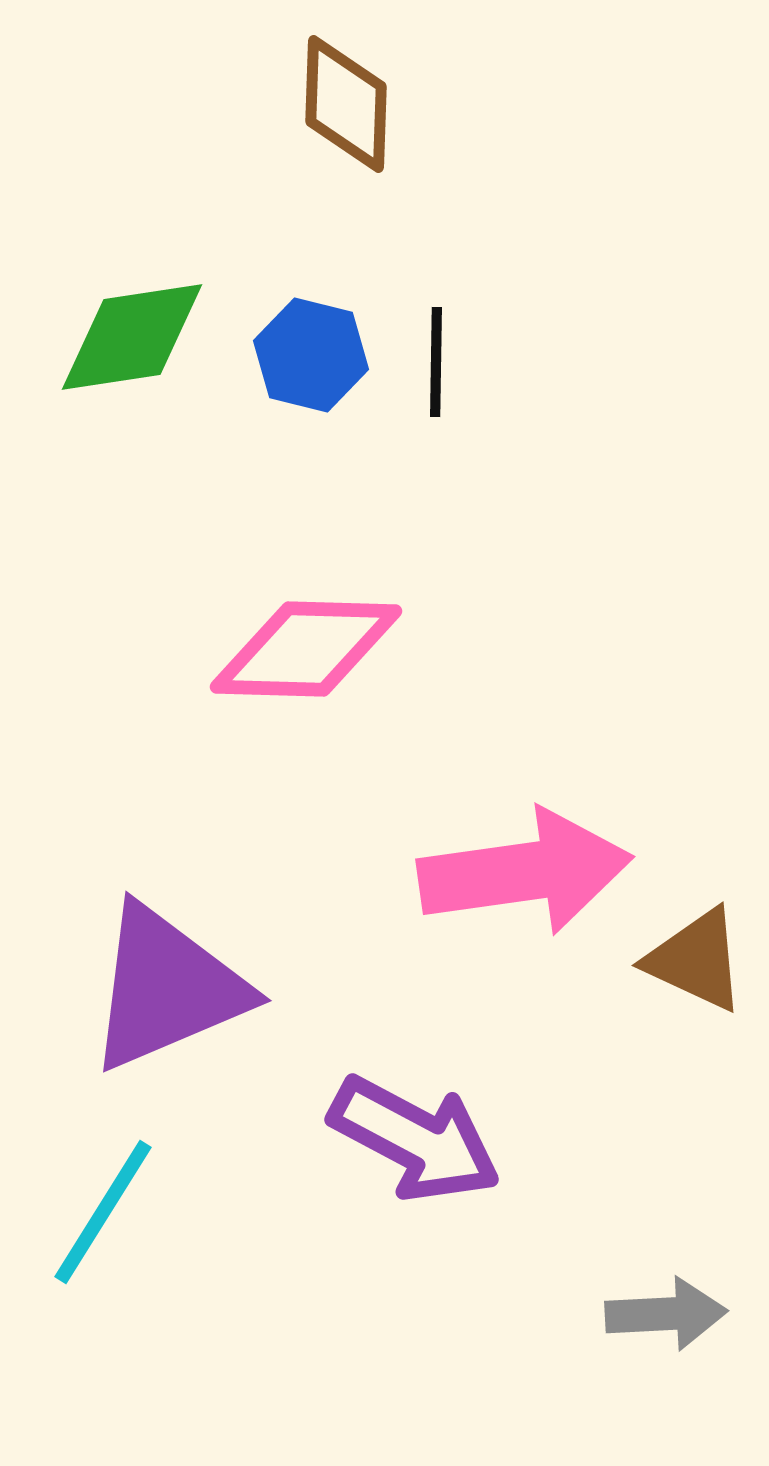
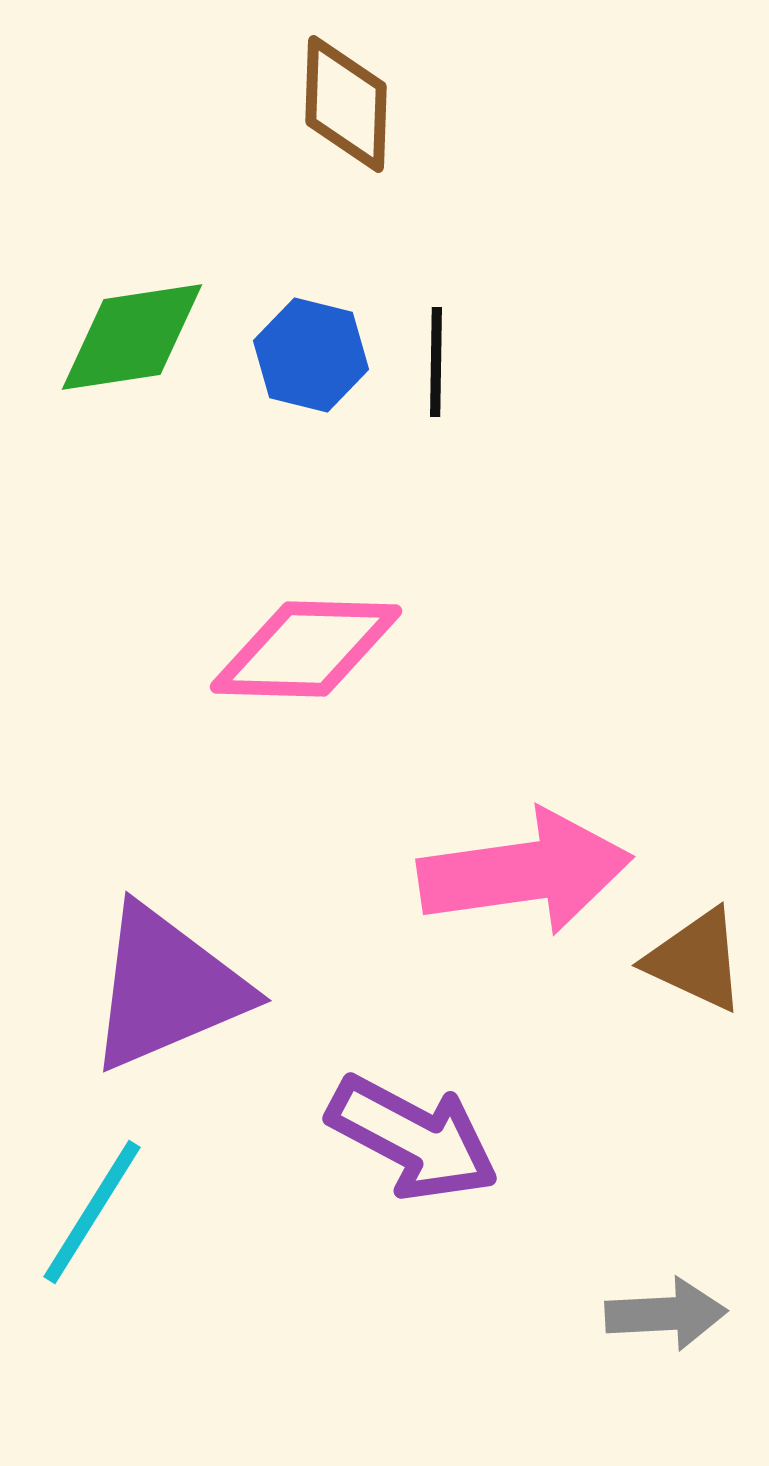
purple arrow: moved 2 px left, 1 px up
cyan line: moved 11 px left
